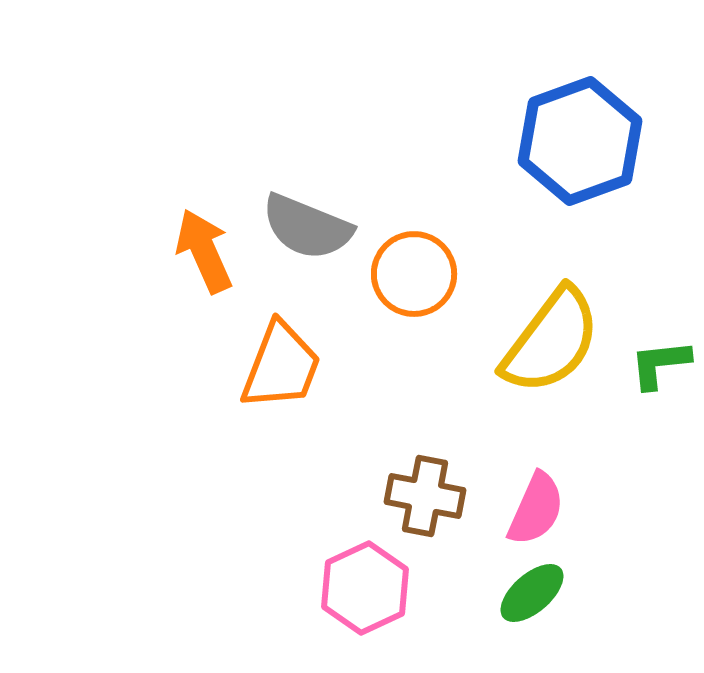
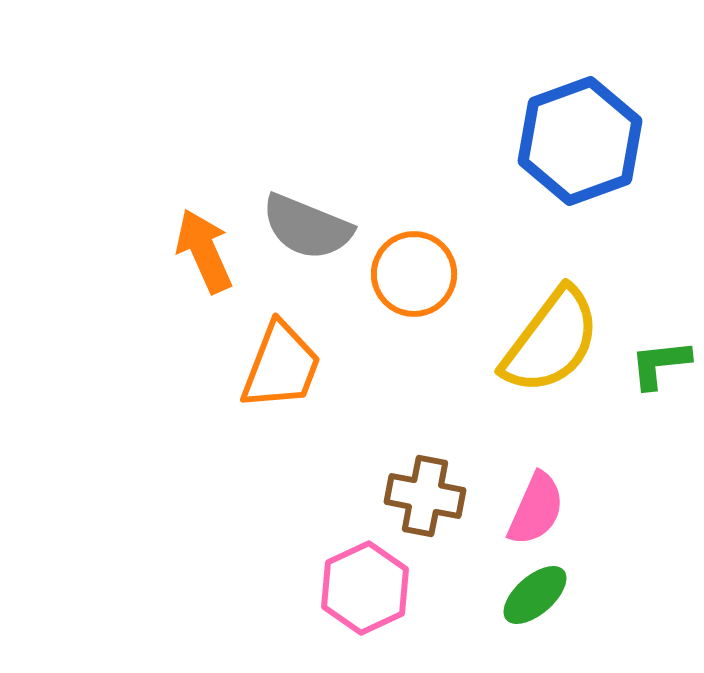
green ellipse: moved 3 px right, 2 px down
